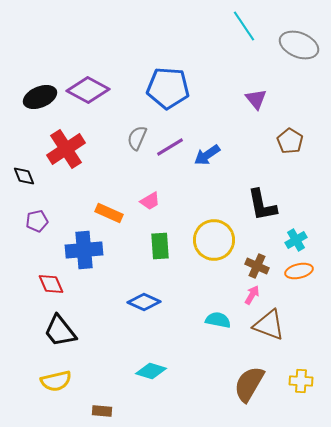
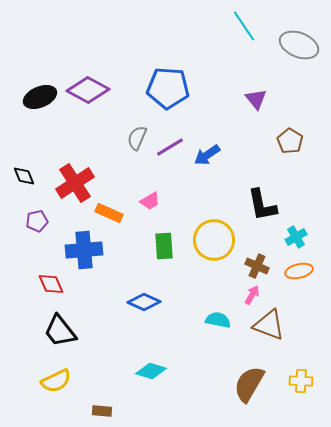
red cross: moved 9 px right, 34 px down
cyan cross: moved 3 px up
green rectangle: moved 4 px right
yellow semicircle: rotated 12 degrees counterclockwise
